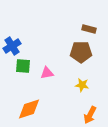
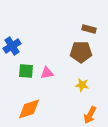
green square: moved 3 px right, 5 px down
